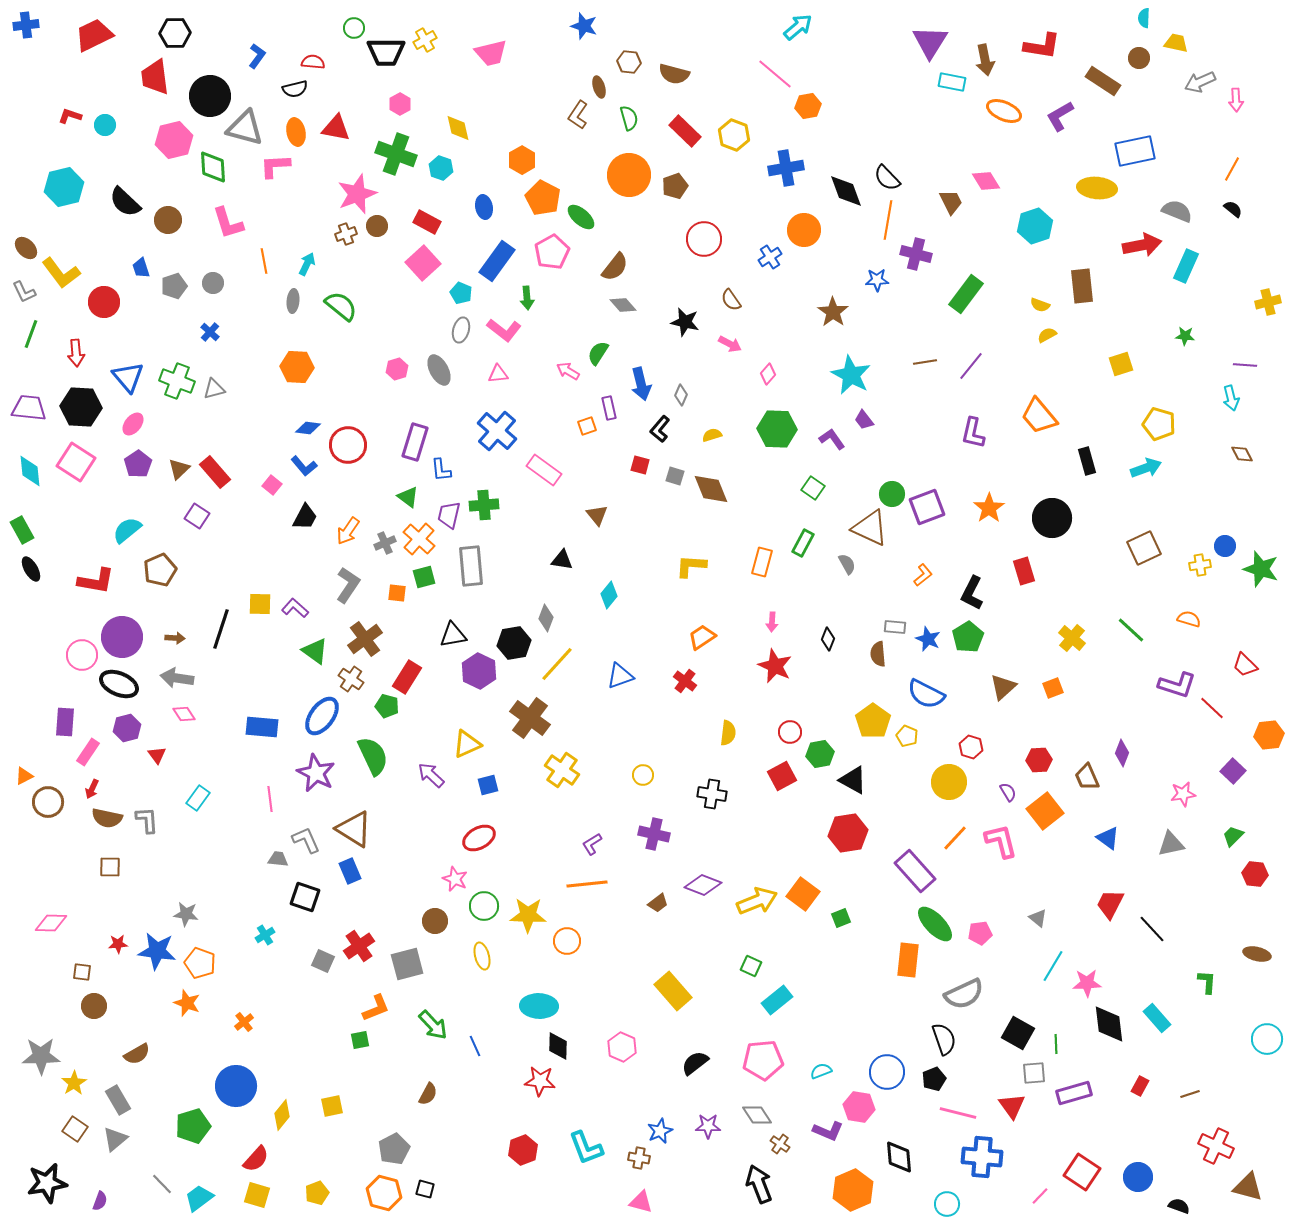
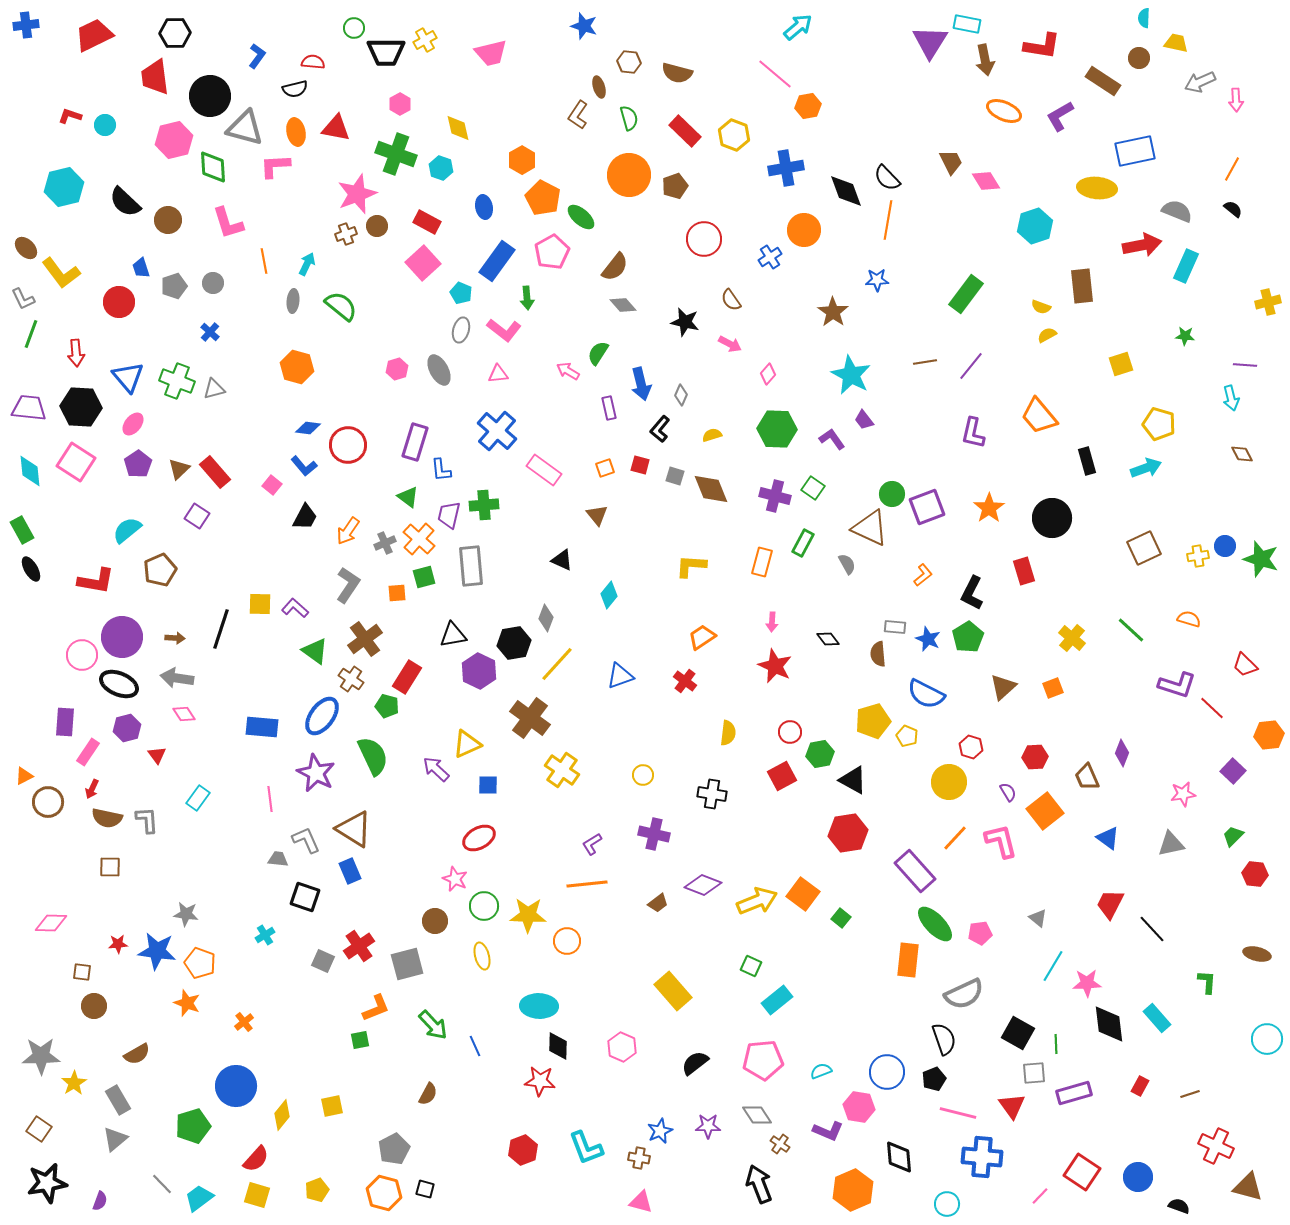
brown semicircle at (674, 74): moved 3 px right, 1 px up
cyan rectangle at (952, 82): moved 15 px right, 58 px up
brown trapezoid at (951, 202): moved 40 px up
purple cross at (916, 254): moved 141 px left, 242 px down
gray L-shape at (24, 292): moved 1 px left, 7 px down
red circle at (104, 302): moved 15 px right
yellow semicircle at (1040, 305): moved 1 px right, 2 px down
orange hexagon at (297, 367): rotated 12 degrees clockwise
orange square at (587, 426): moved 18 px right, 42 px down
black triangle at (562, 560): rotated 15 degrees clockwise
yellow cross at (1200, 565): moved 2 px left, 9 px up
green star at (1261, 569): moved 10 px up
orange square at (397, 593): rotated 12 degrees counterclockwise
black diamond at (828, 639): rotated 60 degrees counterclockwise
yellow pentagon at (873, 721): rotated 20 degrees clockwise
red hexagon at (1039, 760): moved 4 px left, 3 px up
purple arrow at (431, 775): moved 5 px right, 6 px up
blue square at (488, 785): rotated 15 degrees clockwise
green square at (841, 918): rotated 30 degrees counterclockwise
brown square at (75, 1129): moved 36 px left
yellow pentagon at (317, 1193): moved 3 px up
